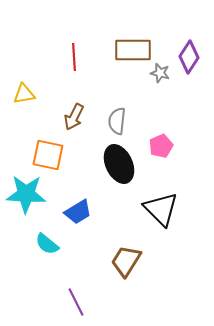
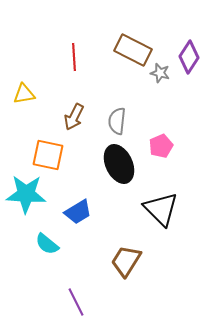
brown rectangle: rotated 27 degrees clockwise
